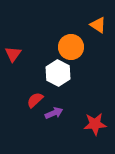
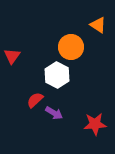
red triangle: moved 1 px left, 2 px down
white hexagon: moved 1 px left, 2 px down
purple arrow: rotated 54 degrees clockwise
